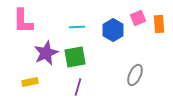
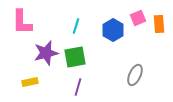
pink L-shape: moved 1 px left, 1 px down
cyan line: moved 1 px left, 1 px up; rotated 70 degrees counterclockwise
purple star: rotated 10 degrees clockwise
